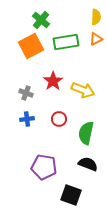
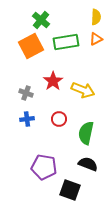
black square: moved 1 px left, 5 px up
